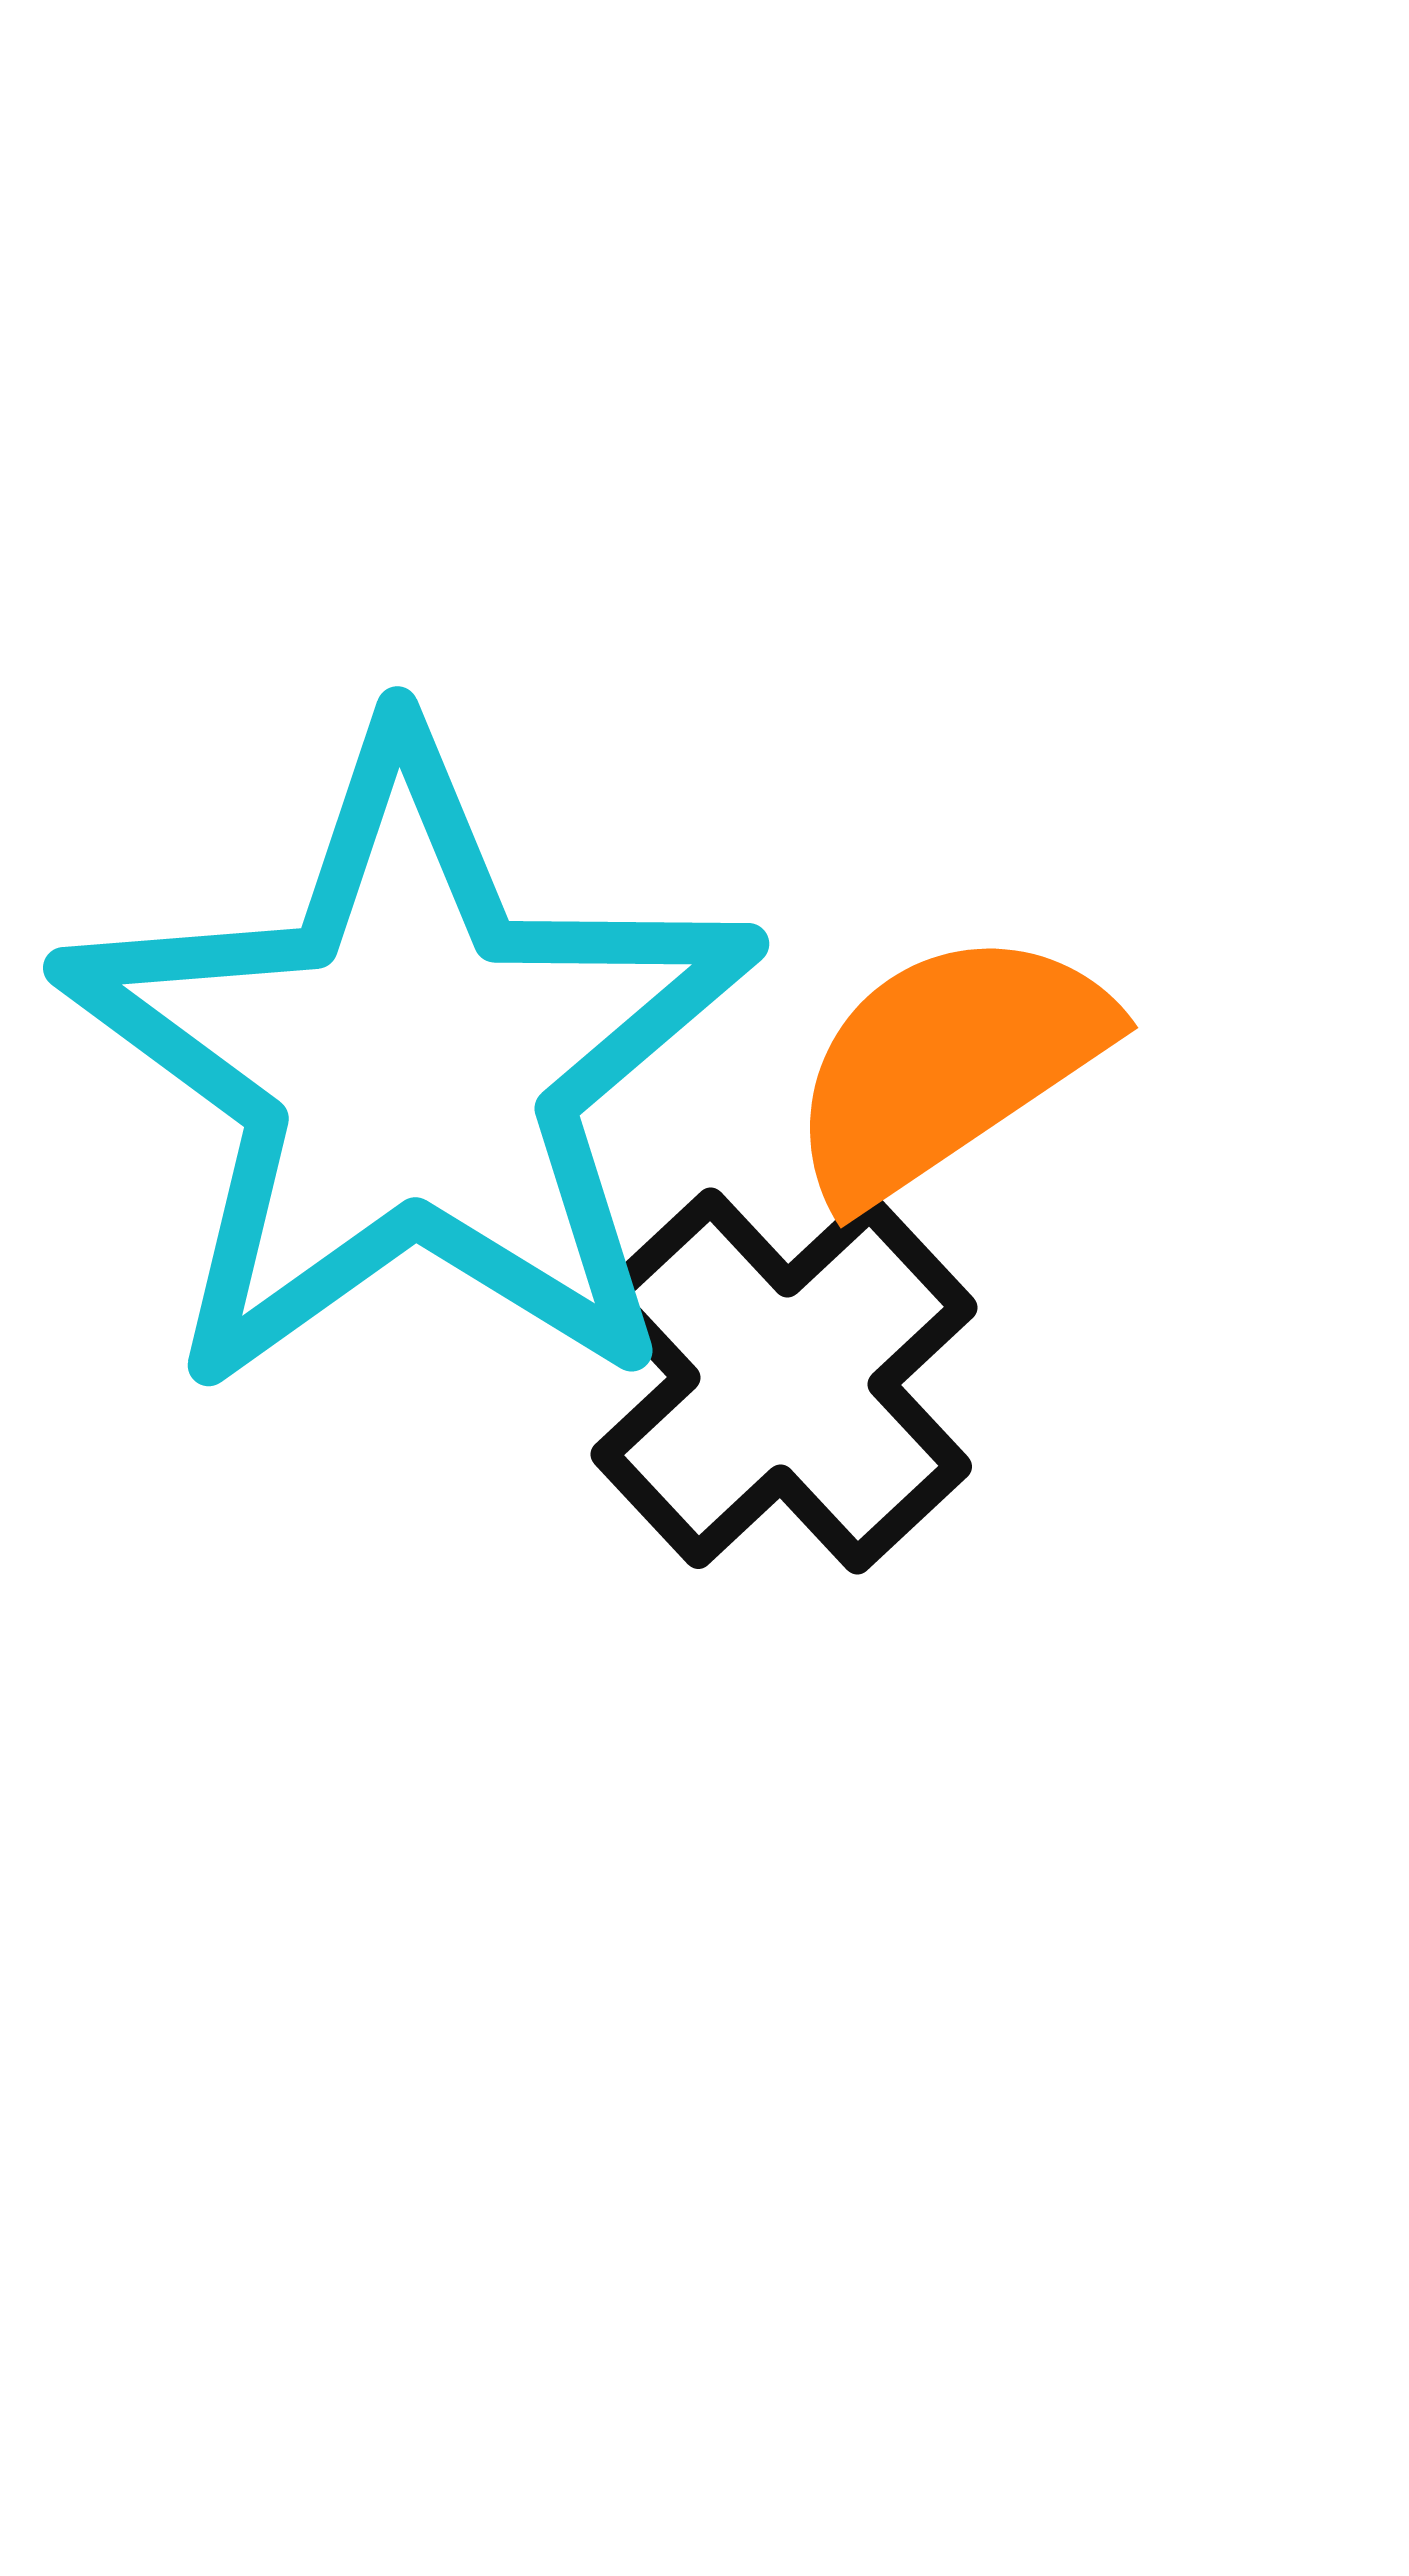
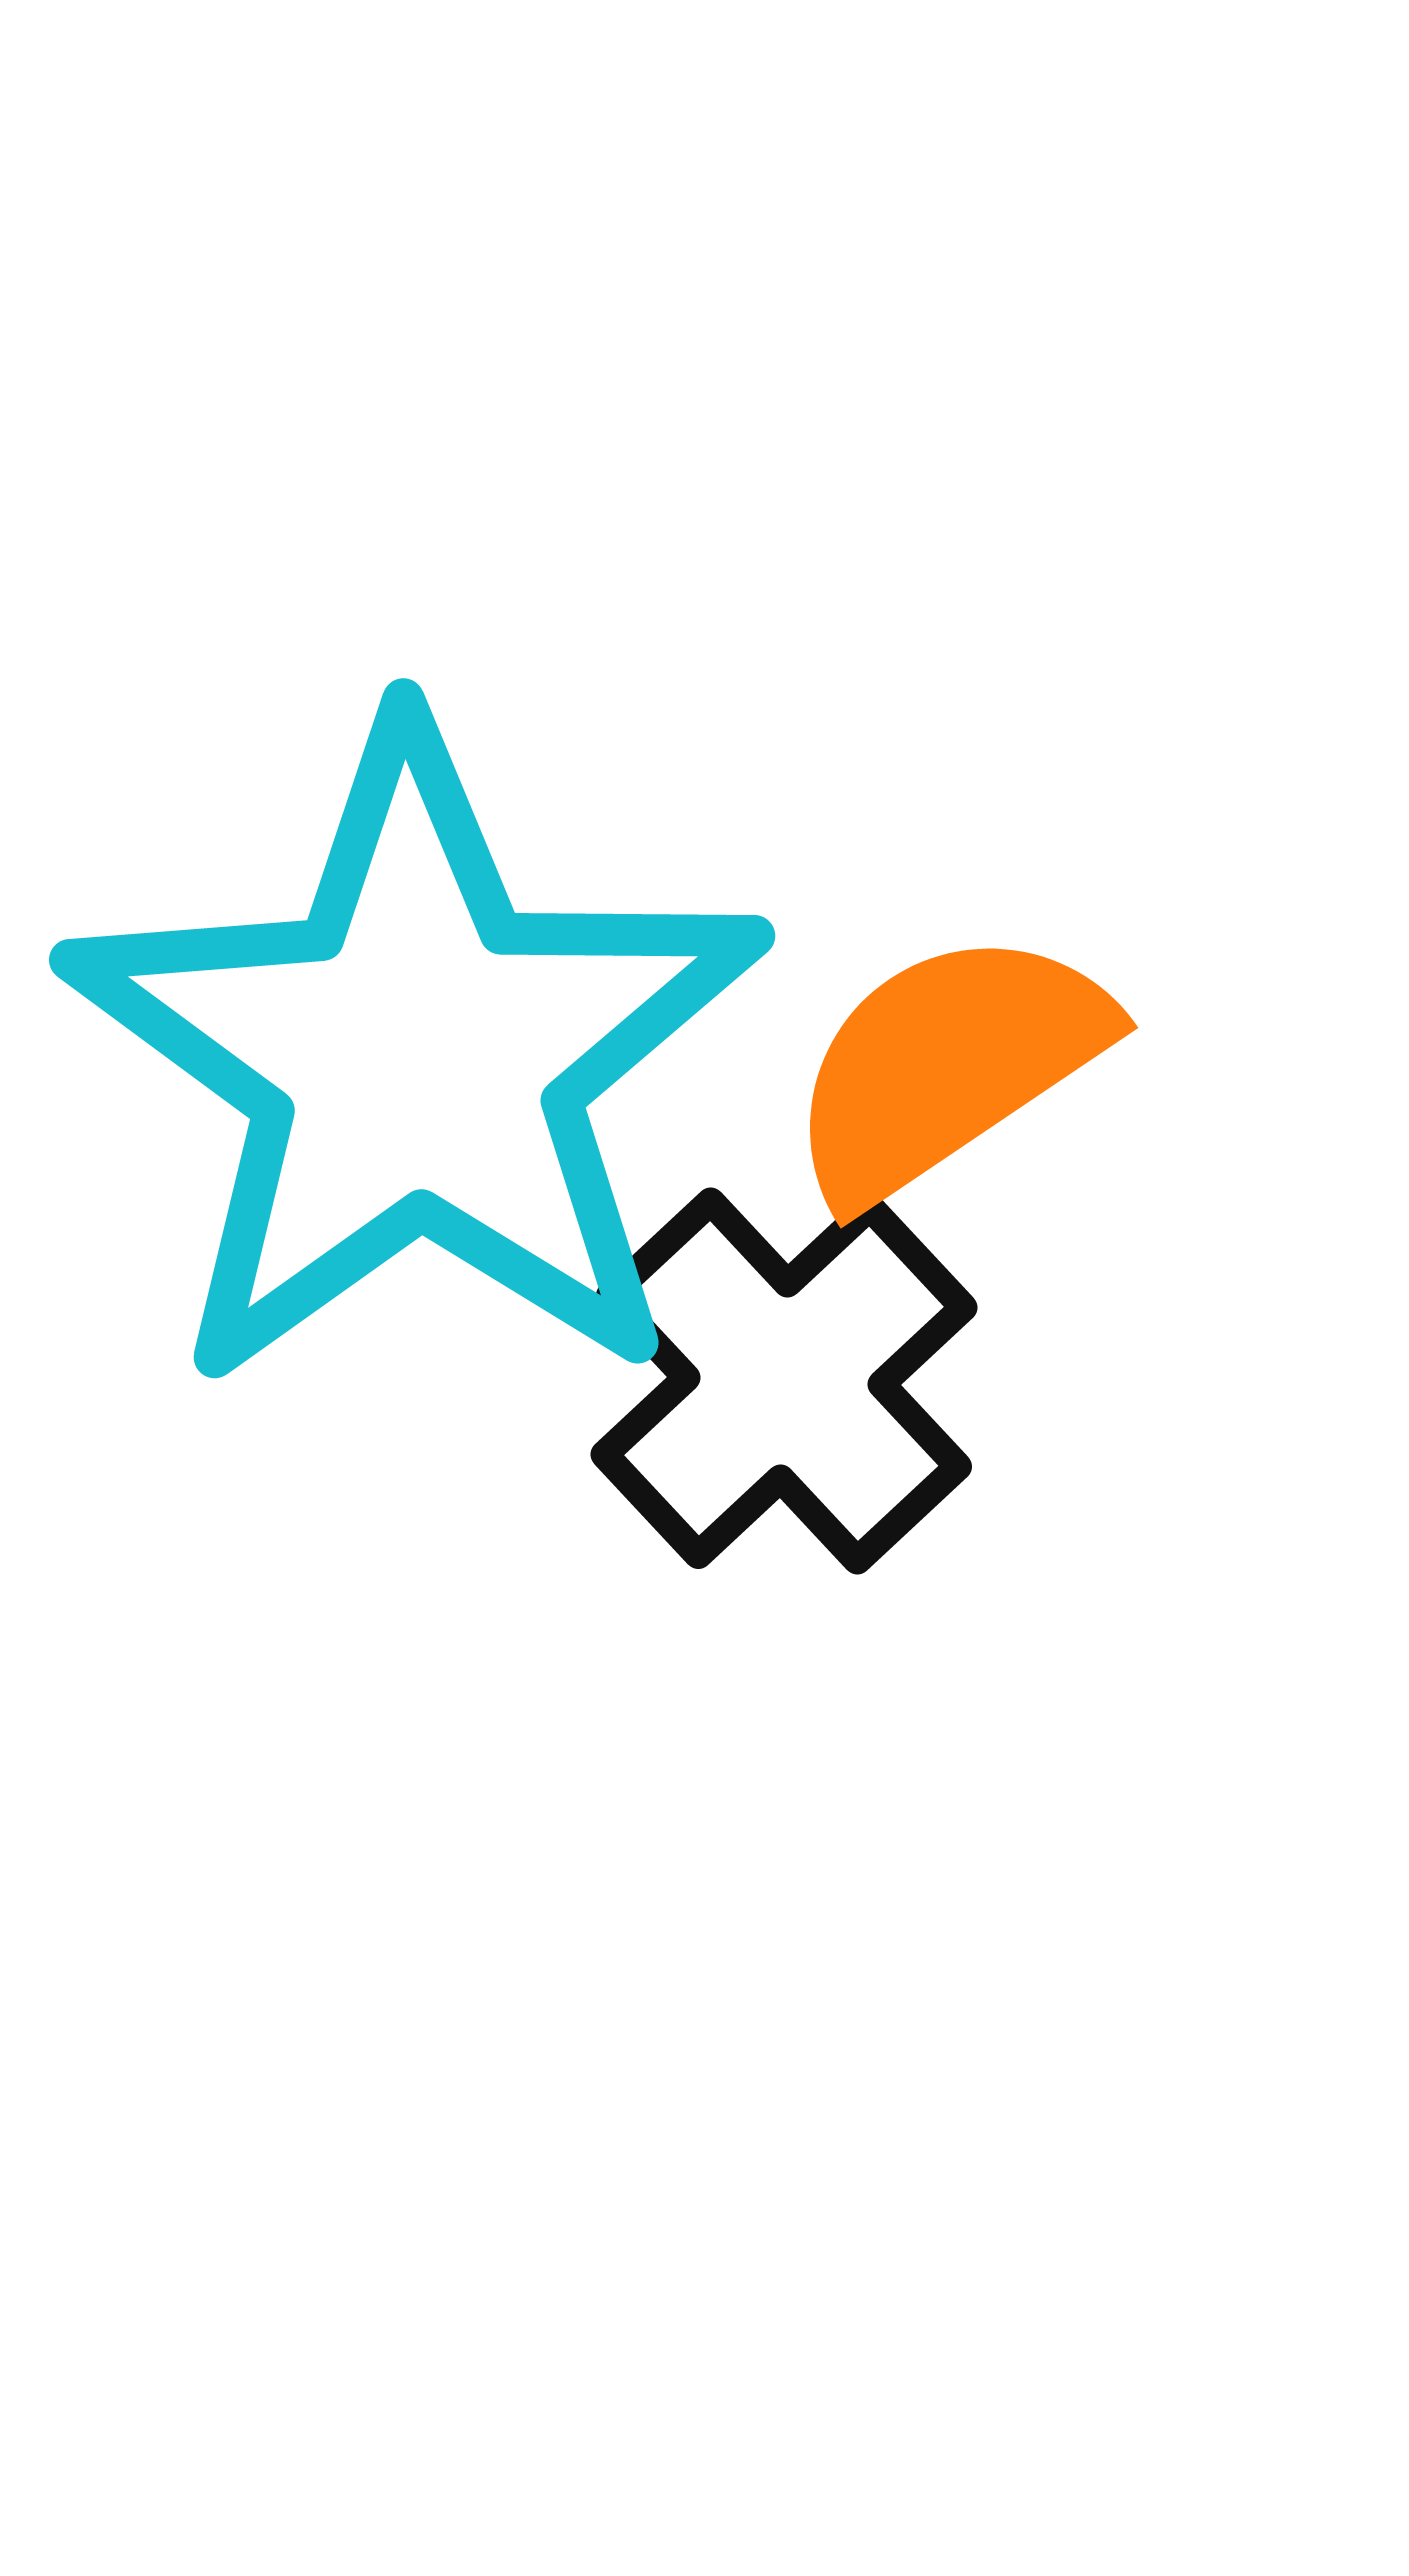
cyan star: moved 6 px right, 8 px up
